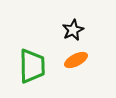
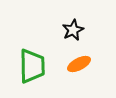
orange ellipse: moved 3 px right, 4 px down
